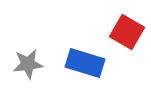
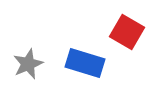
gray star: rotated 16 degrees counterclockwise
